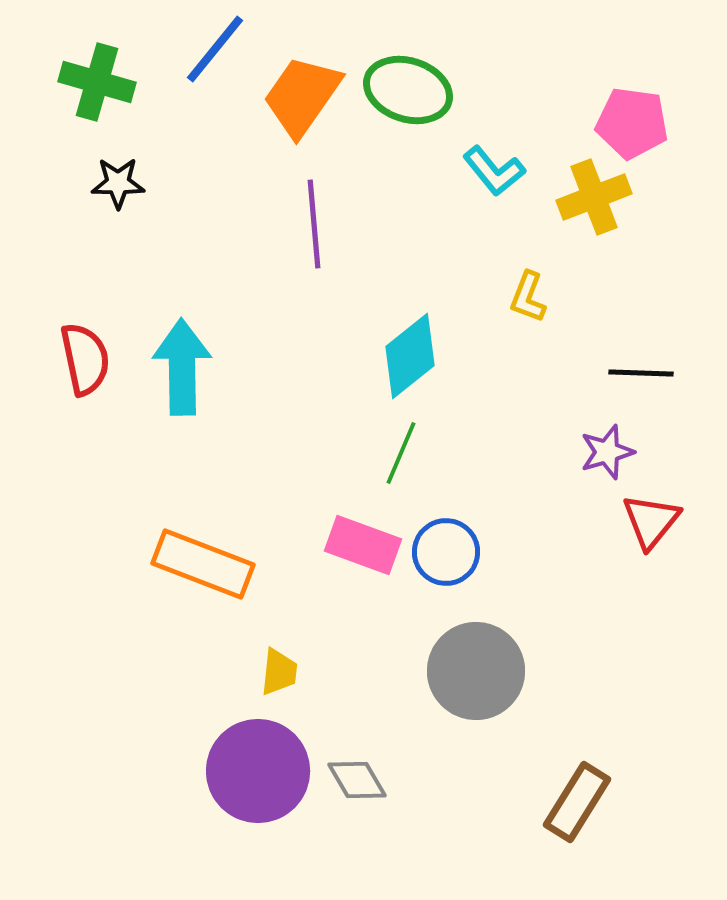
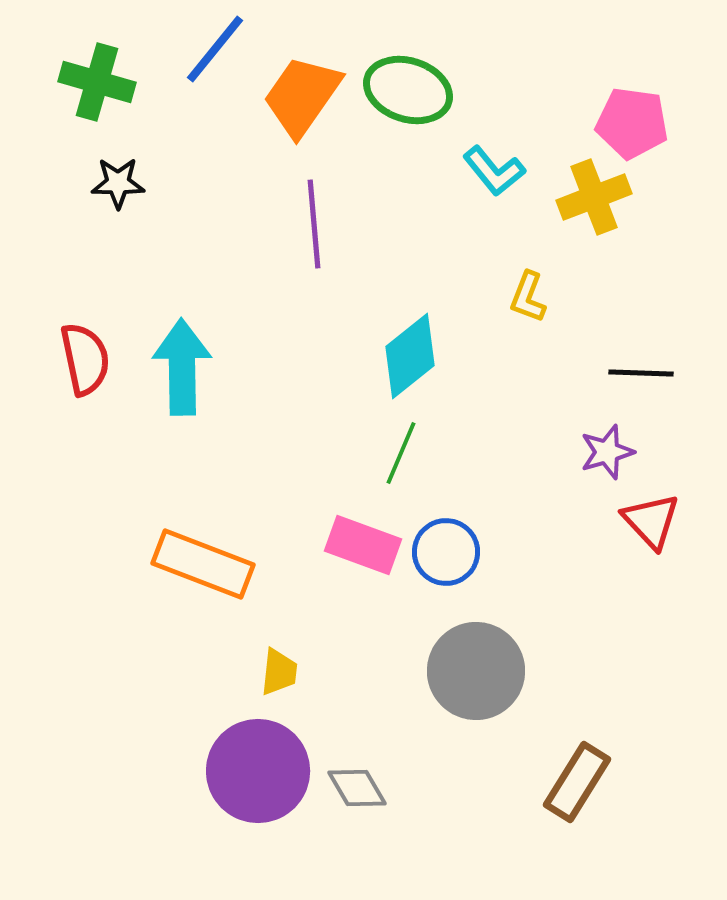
red triangle: rotated 22 degrees counterclockwise
gray diamond: moved 8 px down
brown rectangle: moved 20 px up
